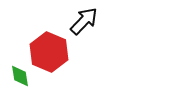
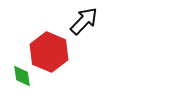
green diamond: moved 2 px right
